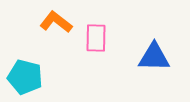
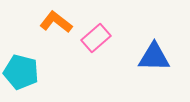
pink rectangle: rotated 48 degrees clockwise
cyan pentagon: moved 4 px left, 5 px up
